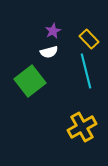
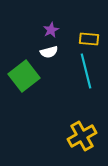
purple star: moved 2 px left, 1 px up
yellow rectangle: rotated 42 degrees counterclockwise
green square: moved 6 px left, 5 px up
yellow cross: moved 9 px down
